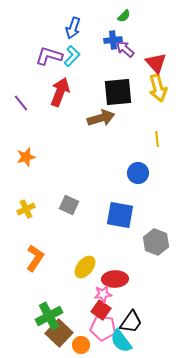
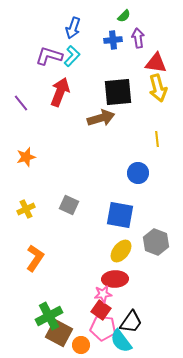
purple arrow: moved 13 px right, 11 px up; rotated 42 degrees clockwise
red triangle: rotated 40 degrees counterclockwise
yellow ellipse: moved 36 px right, 16 px up
brown square: rotated 16 degrees counterclockwise
